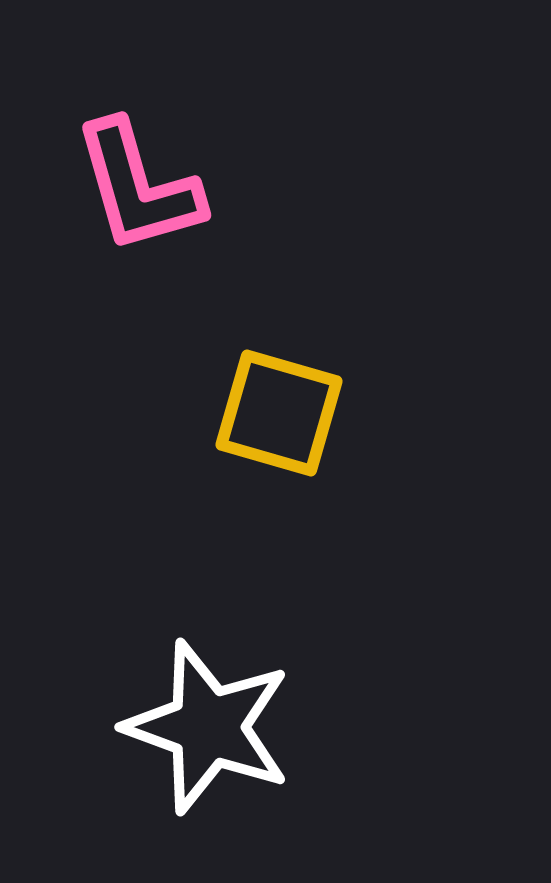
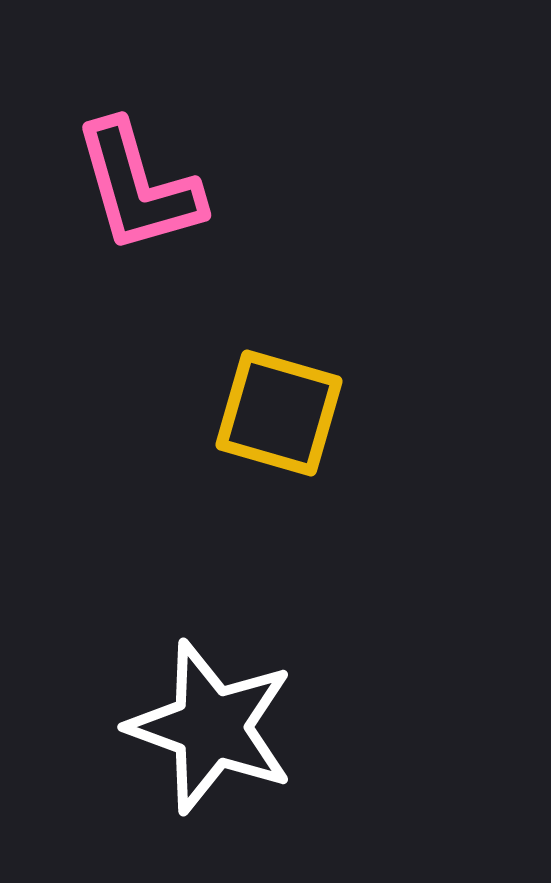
white star: moved 3 px right
